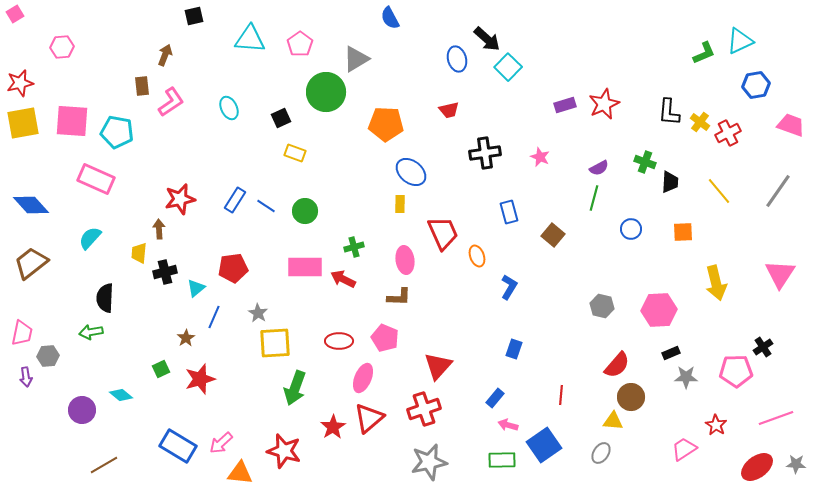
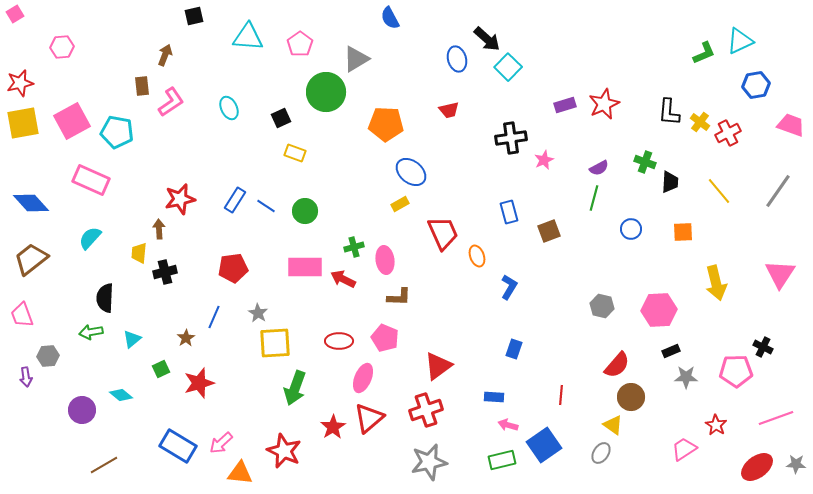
cyan triangle at (250, 39): moved 2 px left, 2 px up
pink square at (72, 121): rotated 33 degrees counterclockwise
black cross at (485, 153): moved 26 px right, 15 px up
pink star at (540, 157): moved 4 px right, 3 px down; rotated 24 degrees clockwise
pink rectangle at (96, 179): moved 5 px left, 1 px down
yellow rectangle at (400, 204): rotated 60 degrees clockwise
blue diamond at (31, 205): moved 2 px up
brown square at (553, 235): moved 4 px left, 4 px up; rotated 30 degrees clockwise
pink ellipse at (405, 260): moved 20 px left
brown trapezoid at (31, 263): moved 4 px up
cyan triangle at (196, 288): moved 64 px left, 51 px down
pink trapezoid at (22, 333): moved 18 px up; rotated 148 degrees clockwise
black cross at (763, 347): rotated 30 degrees counterclockwise
black rectangle at (671, 353): moved 2 px up
red triangle at (438, 366): rotated 12 degrees clockwise
red star at (200, 379): moved 1 px left, 4 px down
blue rectangle at (495, 398): moved 1 px left, 1 px up; rotated 54 degrees clockwise
red cross at (424, 409): moved 2 px right, 1 px down
yellow triangle at (613, 421): moved 4 px down; rotated 30 degrees clockwise
red star at (284, 451): rotated 8 degrees clockwise
green rectangle at (502, 460): rotated 12 degrees counterclockwise
